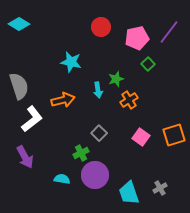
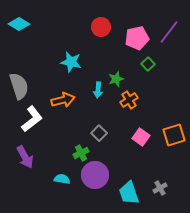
cyan arrow: rotated 14 degrees clockwise
